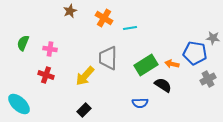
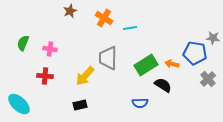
red cross: moved 1 px left, 1 px down; rotated 14 degrees counterclockwise
gray cross: rotated 14 degrees counterclockwise
black rectangle: moved 4 px left, 5 px up; rotated 32 degrees clockwise
